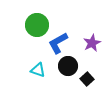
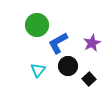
cyan triangle: rotated 49 degrees clockwise
black square: moved 2 px right
